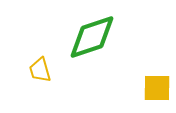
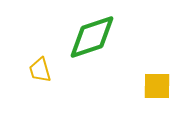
yellow square: moved 2 px up
